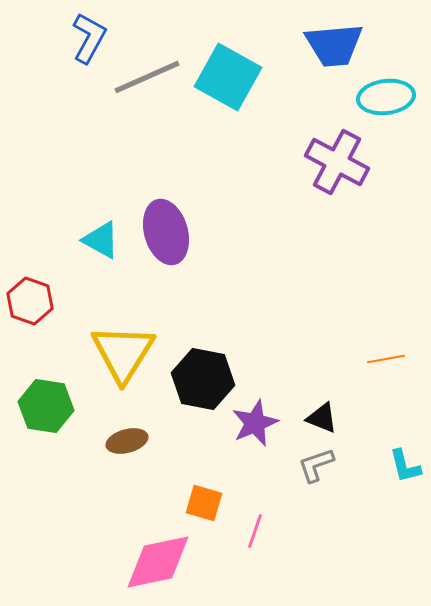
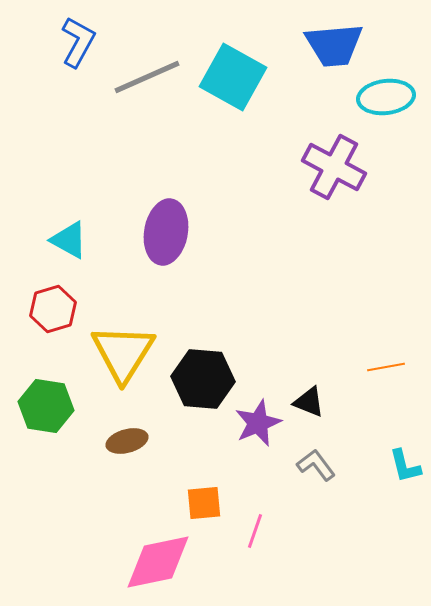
blue L-shape: moved 11 px left, 4 px down
cyan square: moved 5 px right
purple cross: moved 3 px left, 5 px down
purple ellipse: rotated 26 degrees clockwise
cyan triangle: moved 32 px left
red hexagon: moved 23 px right, 8 px down; rotated 24 degrees clockwise
orange line: moved 8 px down
black hexagon: rotated 6 degrees counterclockwise
black triangle: moved 13 px left, 16 px up
purple star: moved 3 px right
gray L-shape: rotated 72 degrees clockwise
orange square: rotated 21 degrees counterclockwise
